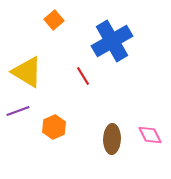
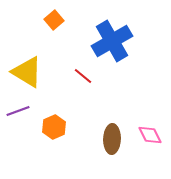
red line: rotated 18 degrees counterclockwise
